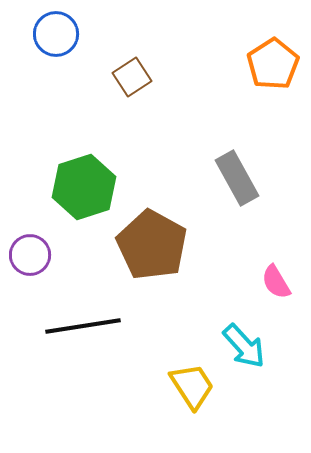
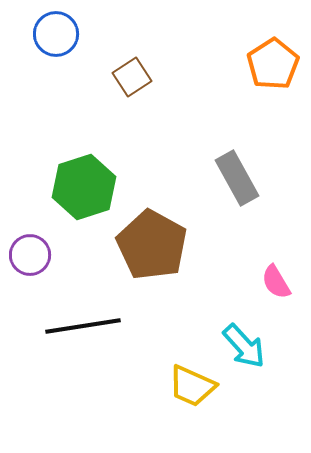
yellow trapezoid: rotated 147 degrees clockwise
